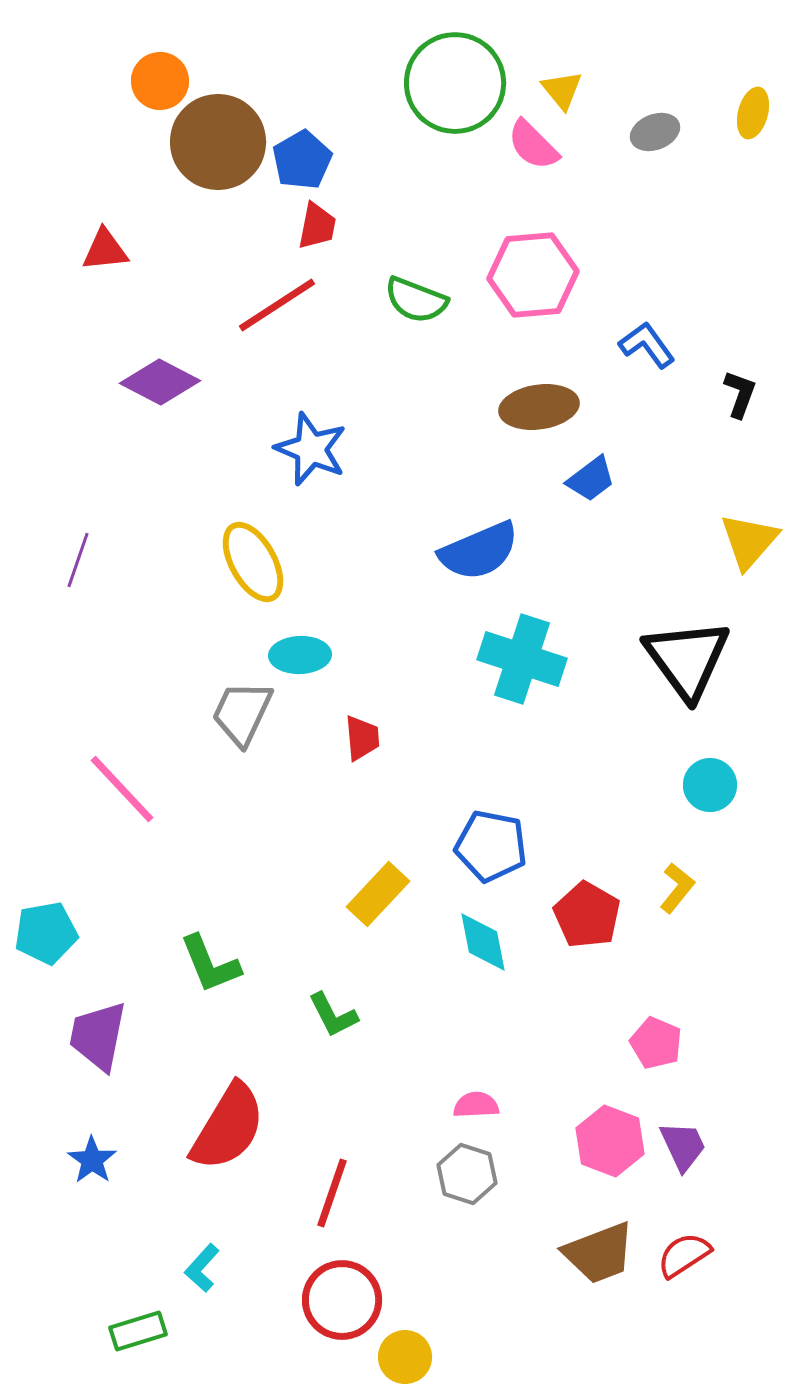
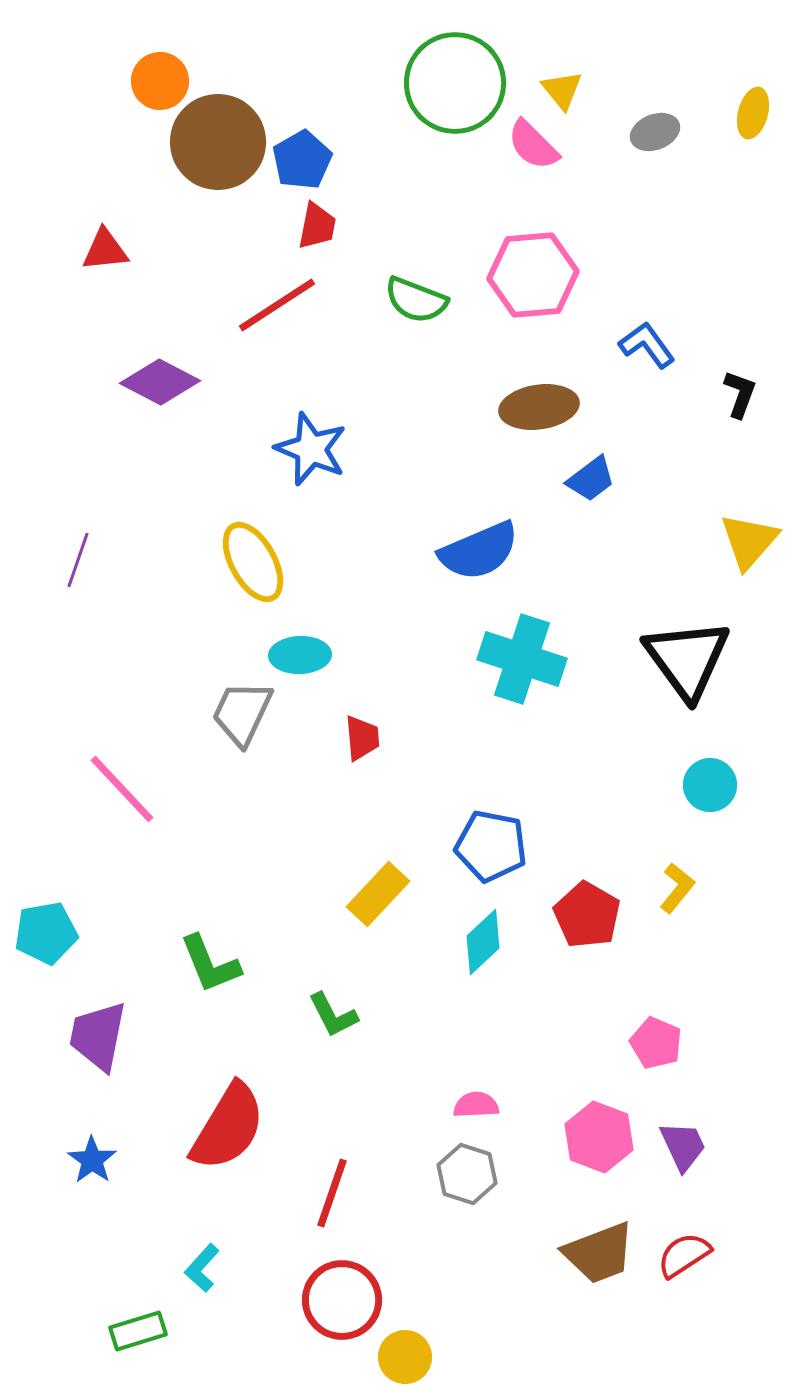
cyan diamond at (483, 942): rotated 58 degrees clockwise
pink hexagon at (610, 1141): moved 11 px left, 4 px up
